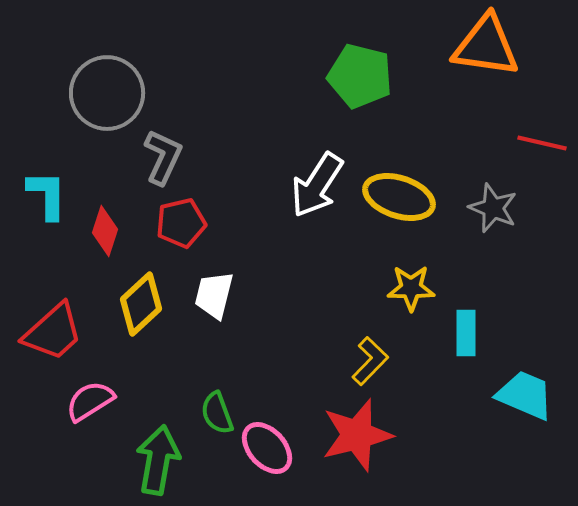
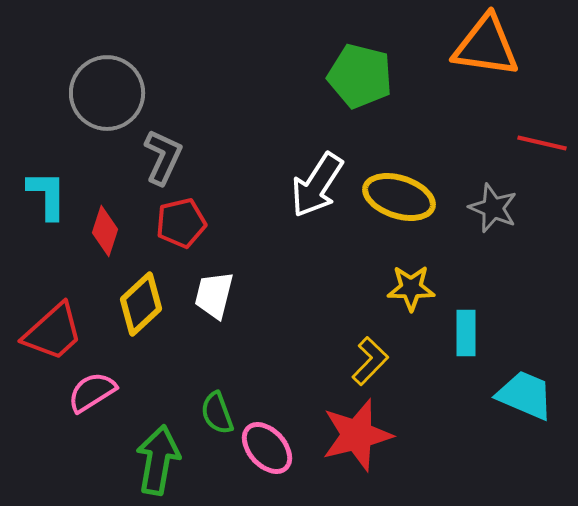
pink semicircle: moved 2 px right, 9 px up
